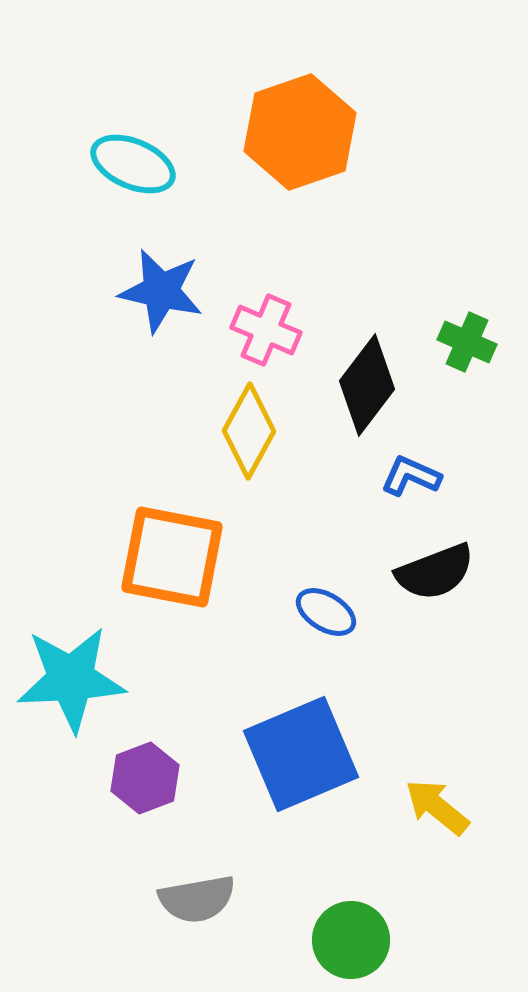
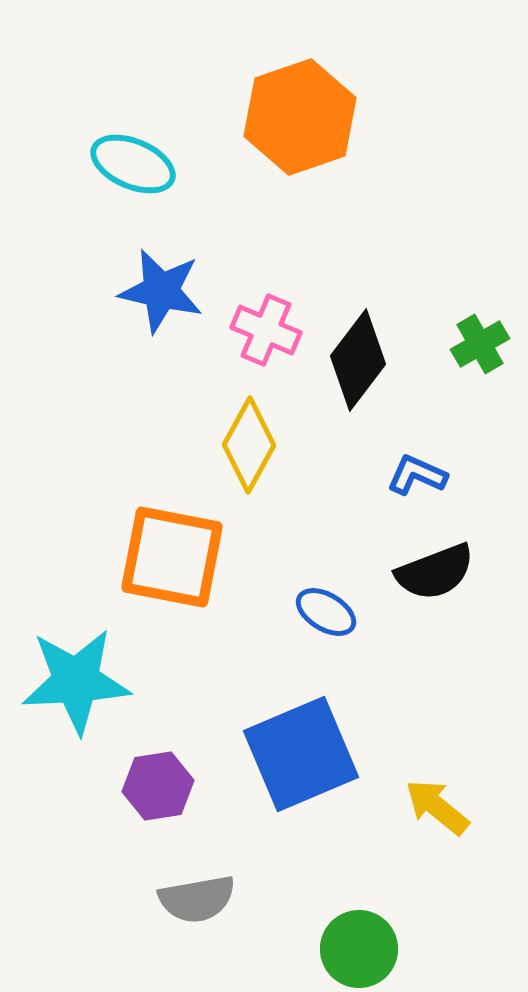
orange hexagon: moved 15 px up
green cross: moved 13 px right, 2 px down; rotated 36 degrees clockwise
black diamond: moved 9 px left, 25 px up
yellow diamond: moved 14 px down
blue L-shape: moved 6 px right, 1 px up
cyan star: moved 5 px right, 2 px down
purple hexagon: moved 13 px right, 8 px down; rotated 12 degrees clockwise
green circle: moved 8 px right, 9 px down
